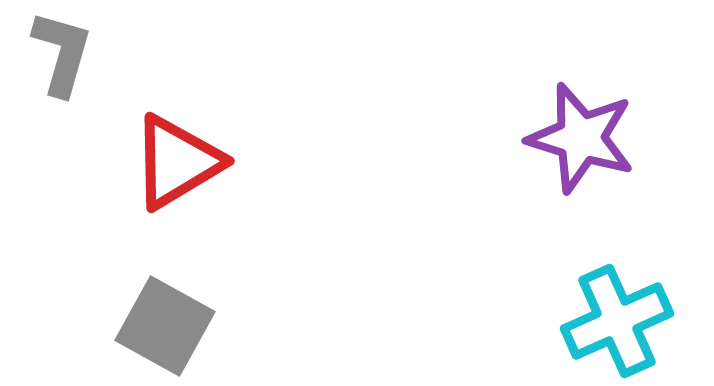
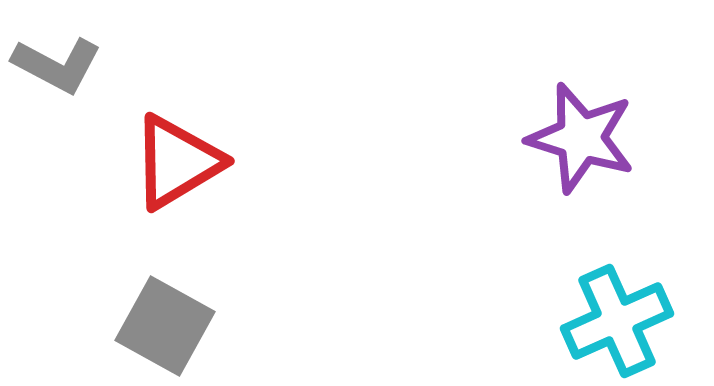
gray L-shape: moved 5 px left, 12 px down; rotated 102 degrees clockwise
